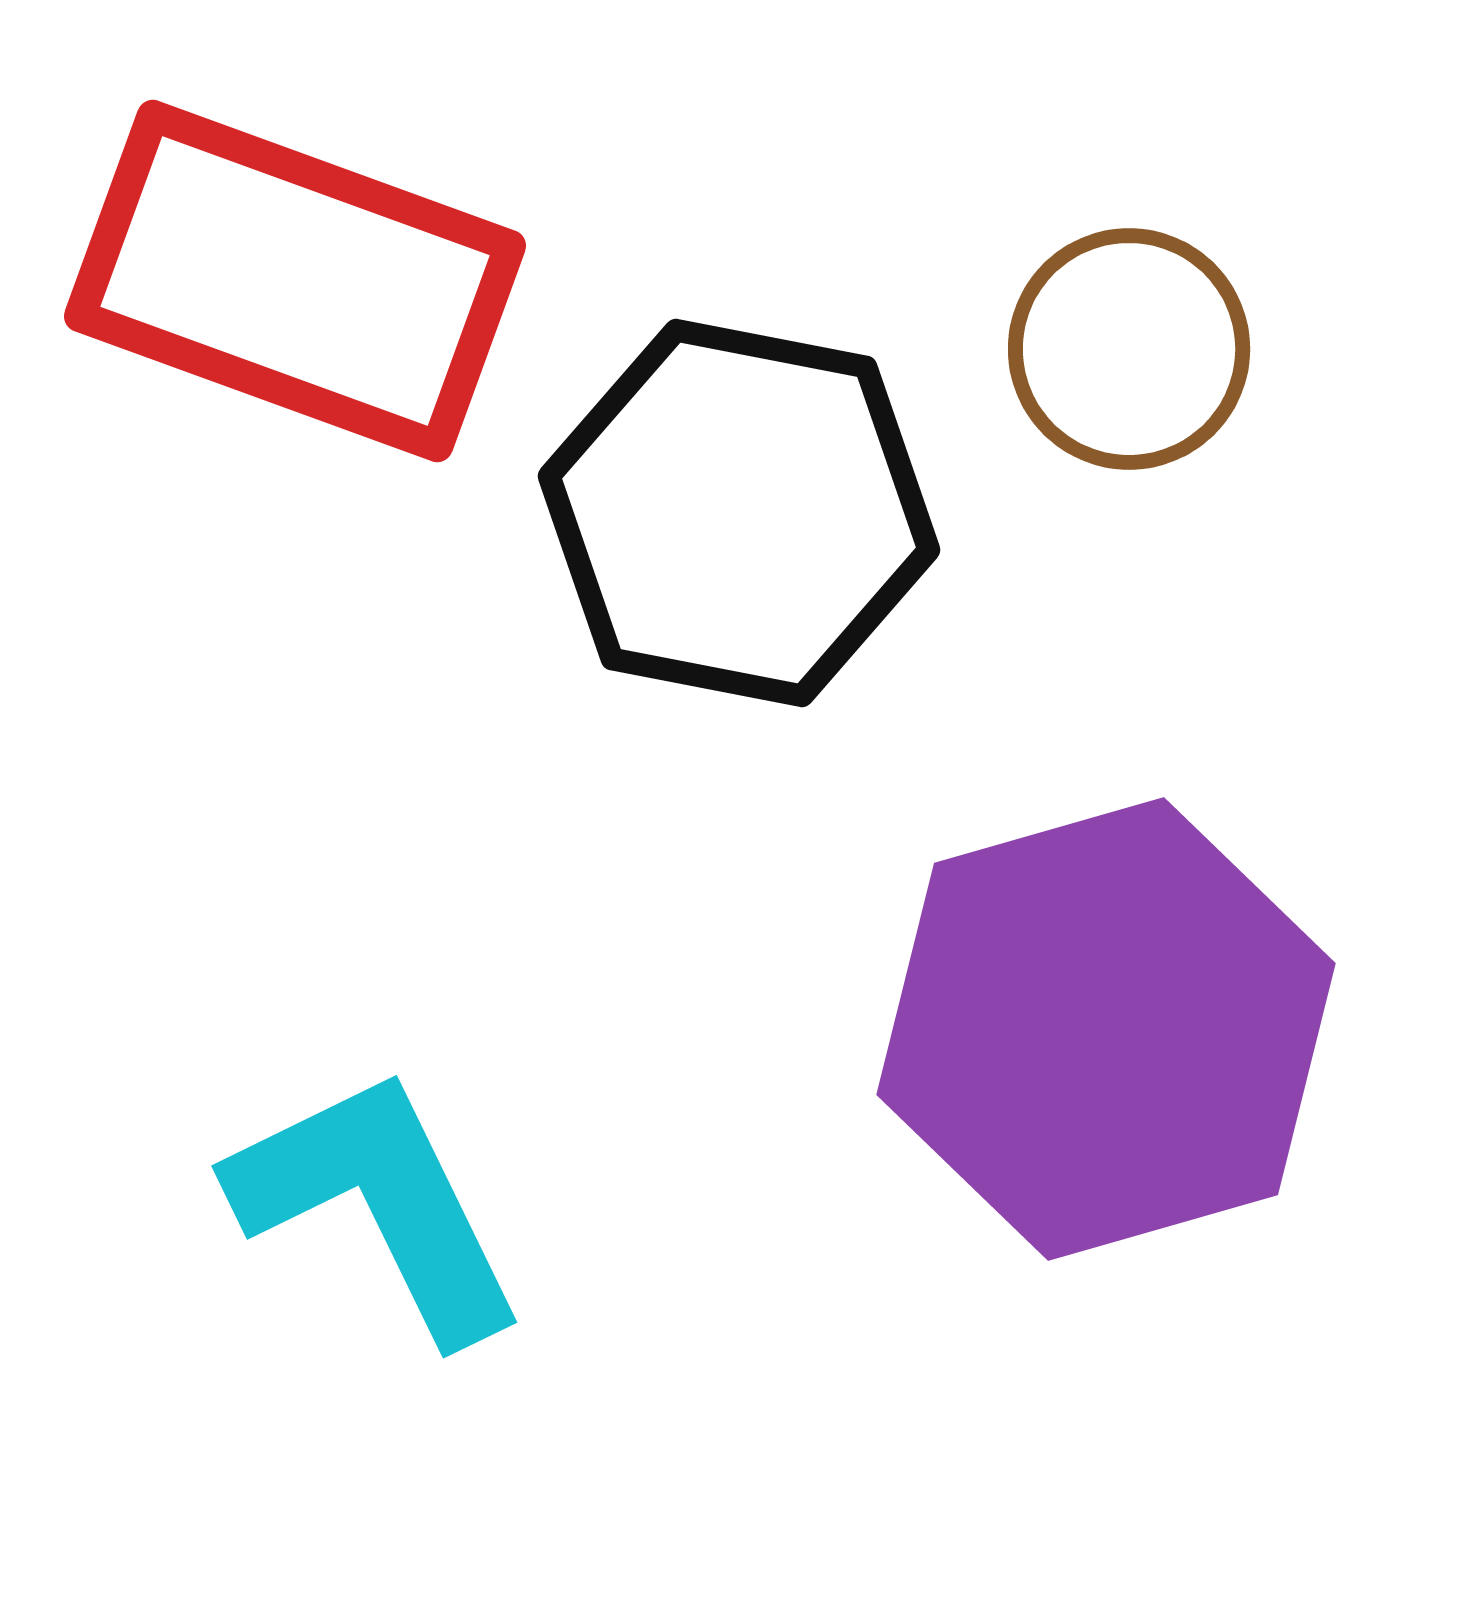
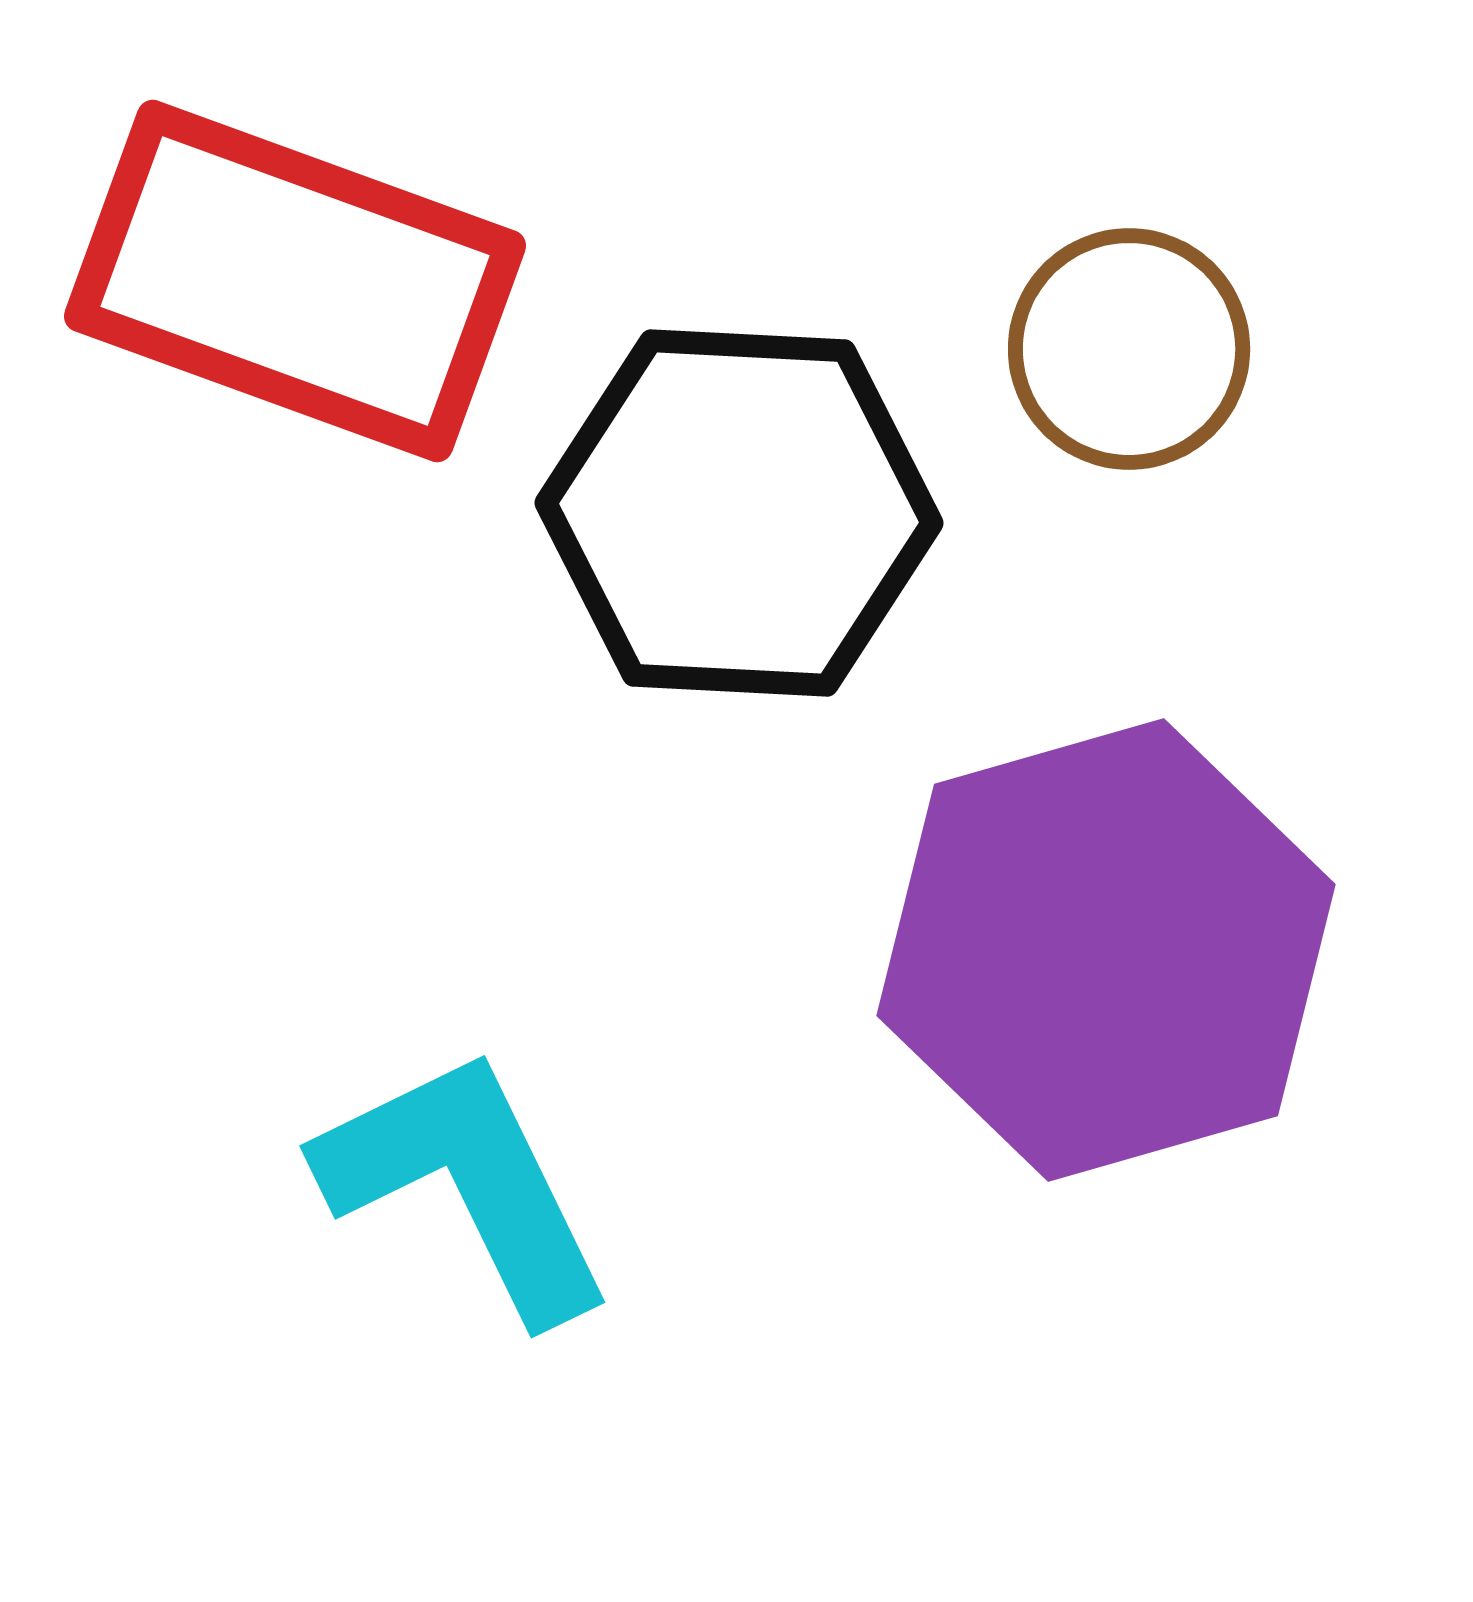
black hexagon: rotated 8 degrees counterclockwise
purple hexagon: moved 79 px up
cyan L-shape: moved 88 px right, 20 px up
